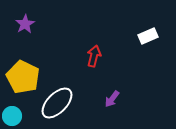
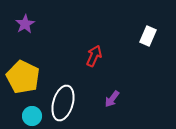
white rectangle: rotated 42 degrees counterclockwise
red arrow: rotated 10 degrees clockwise
white ellipse: moved 6 px right; rotated 28 degrees counterclockwise
cyan circle: moved 20 px right
